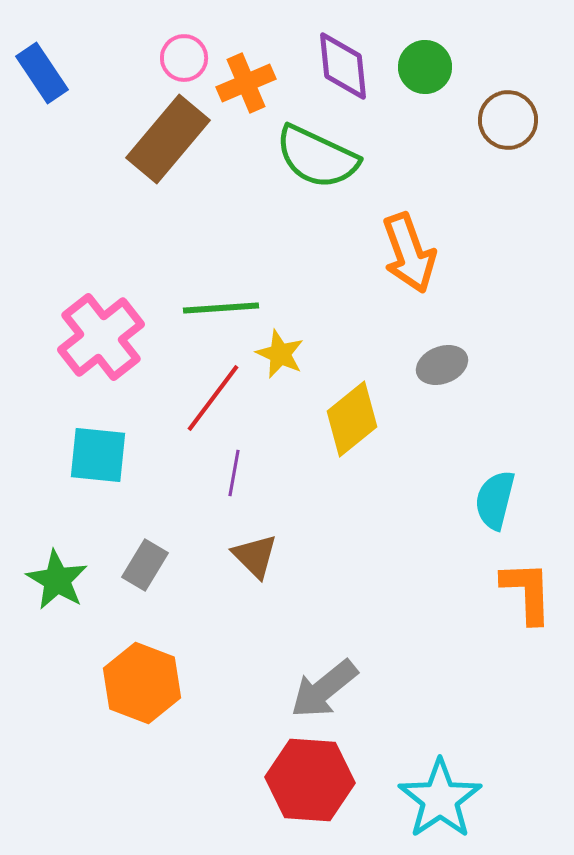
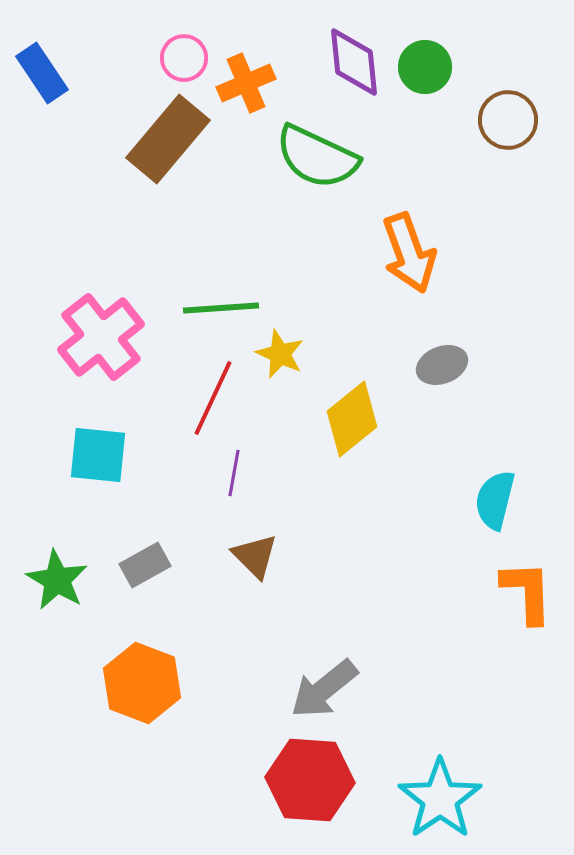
purple diamond: moved 11 px right, 4 px up
red line: rotated 12 degrees counterclockwise
gray rectangle: rotated 30 degrees clockwise
